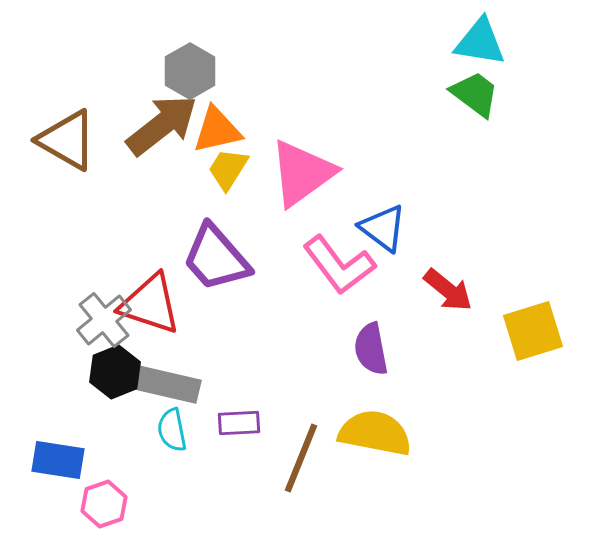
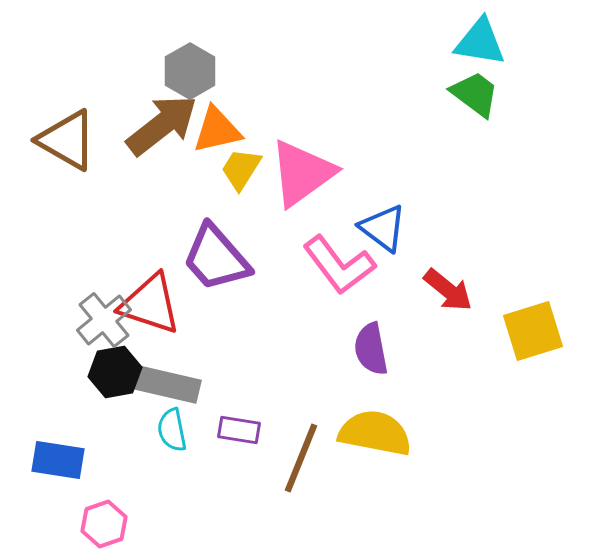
yellow trapezoid: moved 13 px right
black hexagon: rotated 12 degrees clockwise
purple rectangle: moved 7 px down; rotated 12 degrees clockwise
pink hexagon: moved 20 px down
